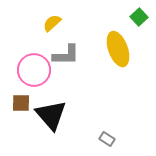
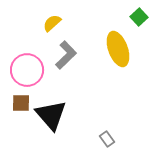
gray L-shape: rotated 44 degrees counterclockwise
pink circle: moved 7 px left
gray rectangle: rotated 21 degrees clockwise
